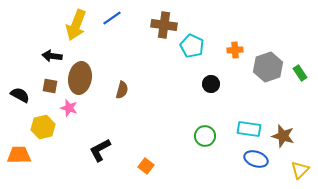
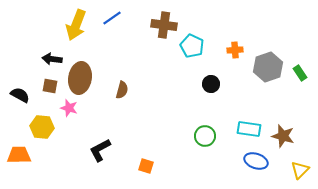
black arrow: moved 3 px down
yellow hexagon: moved 1 px left; rotated 20 degrees clockwise
blue ellipse: moved 2 px down
orange square: rotated 21 degrees counterclockwise
